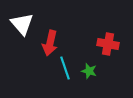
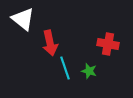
white triangle: moved 1 px right, 5 px up; rotated 10 degrees counterclockwise
red arrow: rotated 25 degrees counterclockwise
